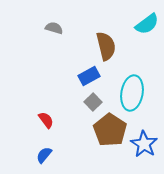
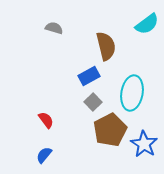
brown pentagon: rotated 12 degrees clockwise
